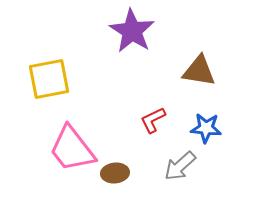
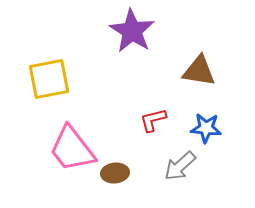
red L-shape: rotated 12 degrees clockwise
